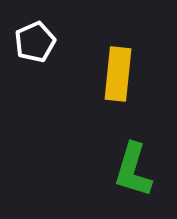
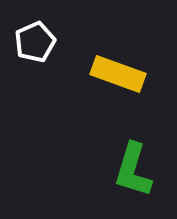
yellow rectangle: rotated 76 degrees counterclockwise
